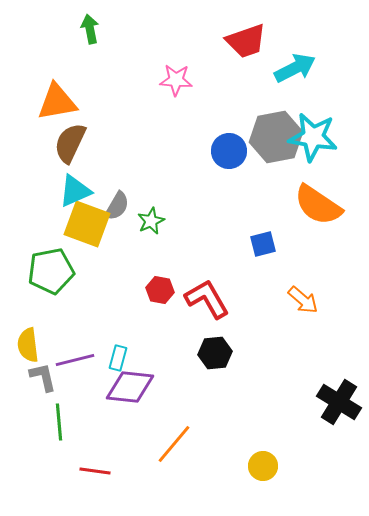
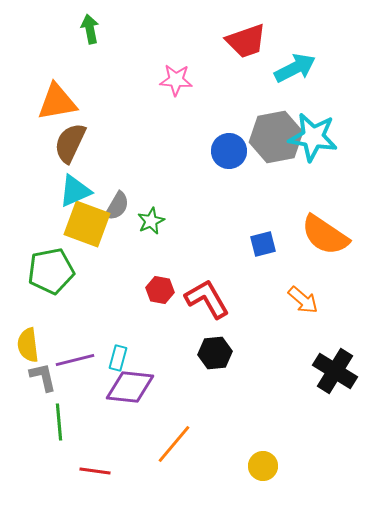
orange semicircle: moved 7 px right, 30 px down
black cross: moved 4 px left, 31 px up
